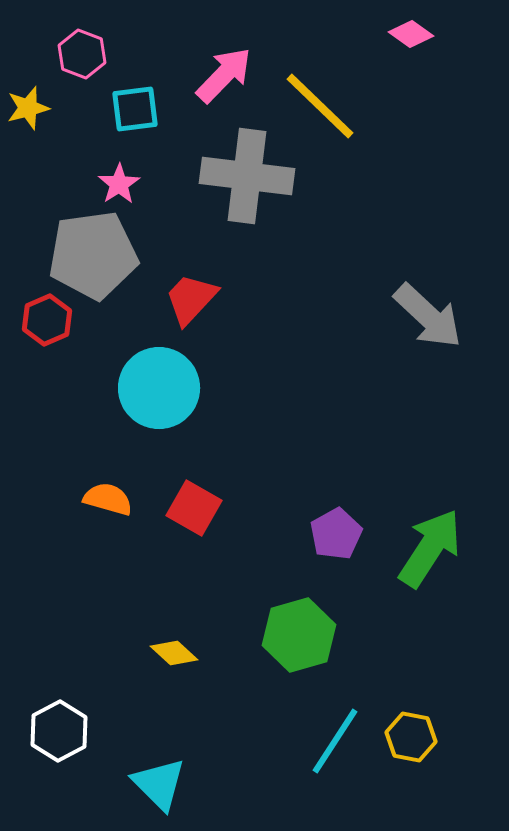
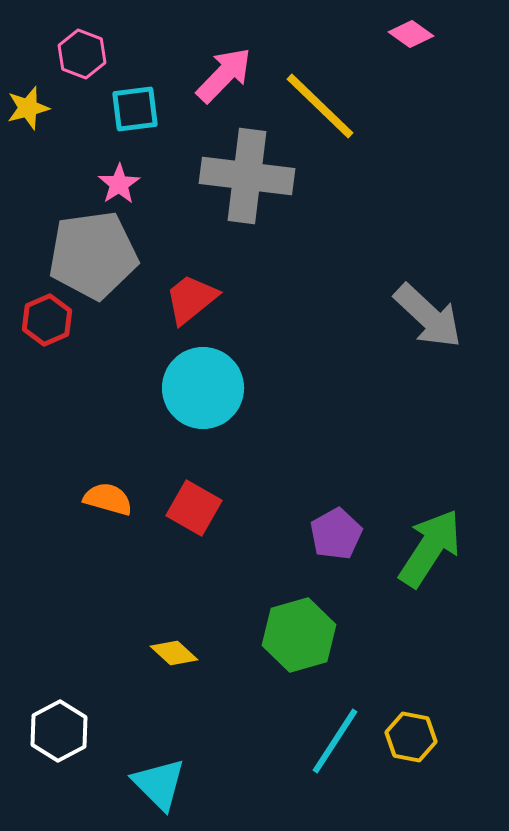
red trapezoid: rotated 8 degrees clockwise
cyan circle: moved 44 px right
